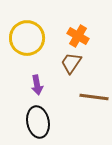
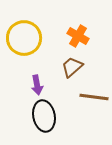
yellow circle: moved 3 px left
brown trapezoid: moved 1 px right, 4 px down; rotated 15 degrees clockwise
black ellipse: moved 6 px right, 6 px up
